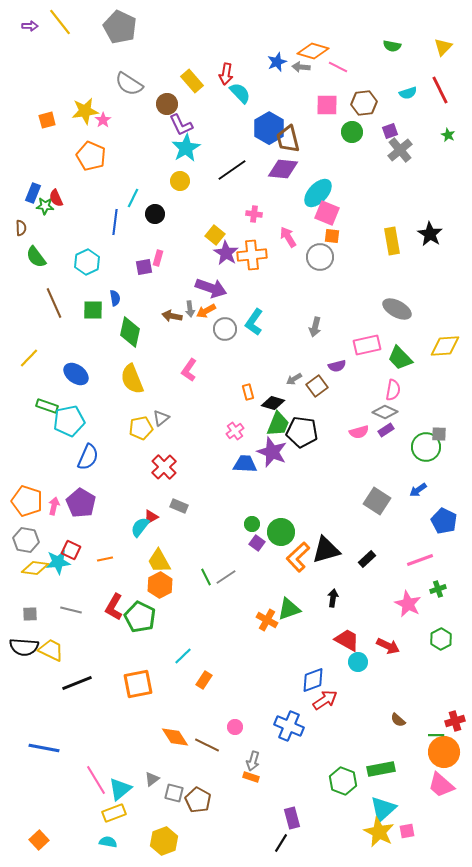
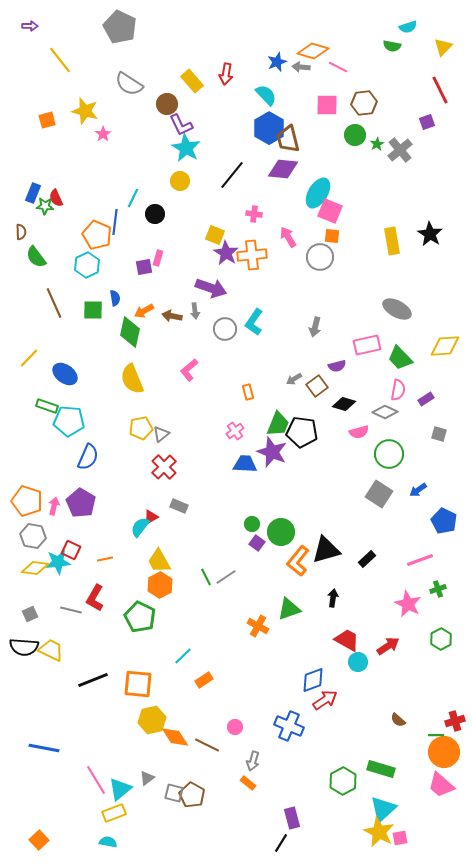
yellow line at (60, 22): moved 38 px down
cyan semicircle at (240, 93): moved 26 px right, 2 px down
cyan semicircle at (408, 93): moved 66 px up
yellow star at (85, 111): rotated 24 degrees clockwise
pink star at (103, 120): moved 14 px down
purple square at (390, 131): moved 37 px right, 9 px up
green circle at (352, 132): moved 3 px right, 3 px down
green star at (448, 135): moved 71 px left, 9 px down; rotated 16 degrees clockwise
cyan star at (186, 148): rotated 12 degrees counterclockwise
orange pentagon at (91, 156): moved 6 px right, 79 px down
black line at (232, 170): moved 5 px down; rotated 16 degrees counterclockwise
cyan ellipse at (318, 193): rotated 12 degrees counterclockwise
pink square at (327, 213): moved 3 px right, 2 px up
brown semicircle at (21, 228): moved 4 px down
yellow square at (215, 235): rotated 18 degrees counterclockwise
cyan hexagon at (87, 262): moved 3 px down
gray arrow at (190, 309): moved 5 px right, 2 px down
orange arrow at (206, 311): moved 62 px left
pink L-shape at (189, 370): rotated 15 degrees clockwise
blue ellipse at (76, 374): moved 11 px left
pink semicircle at (393, 390): moved 5 px right
black diamond at (273, 403): moved 71 px right, 1 px down
gray triangle at (161, 418): moved 16 px down
cyan pentagon at (69, 421): rotated 16 degrees clockwise
purple rectangle at (386, 430): moved 40 px right, 31 px up
gray square at (439, 434): rotated 14 degrees clockwise
green circle at (426, 447): moved 37 px left, 7 px down
gray square at (377, 501): moved 2 px right, 7 px up
gray hexagon at (26, 540): moved 7 px right, 4 px up
orange L-shape at (298, 557): moved 4 px down; rotated 8 degrees counterclockwise
red L-shape at (114, 607): moved 19 px left, 9 px up
gray square at (30, 614): rotated 21 degrees counterclockwise
orange cross at (267, 620): moved 9 px left, 6 px down
red arrow at (388, 646): rotated 60 degrees counterclockwise
orange rectangle at (204, 680): rotated 24 degrees clockwise
black line at (77, 683): moved 16 px right, 3 px up
orange square at (138, 684): rotated 16 degrees clockwise
green rectangle at (381, 769): rotated 28 degrees clockwise
orange rectangle at (251, 777): moved 3 px left, 6 px down; rotated 21 degrees clockwise
gray triangle at (152, 779): moved 5 px left, 1 px up
green hexagon at (343, 781): rotated 12 degrees clockwise
brown pentagon at (198, 800): moved 6 px left, 5 px up
pink square at (407, 831): moved 7 px left, 7 px down
yellow hexagon at (164, 841): moved 12 px left, 121 px up; rotated 8 degrees clockwise
